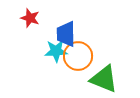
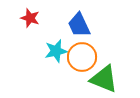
blue trapezoid: moved 13 px right, 9 px up; rotated 24 degrees counterclockwise
cyan star: rotated 10 degrees counterclockwise
orange circle: moved 4 px right, 1 px down
